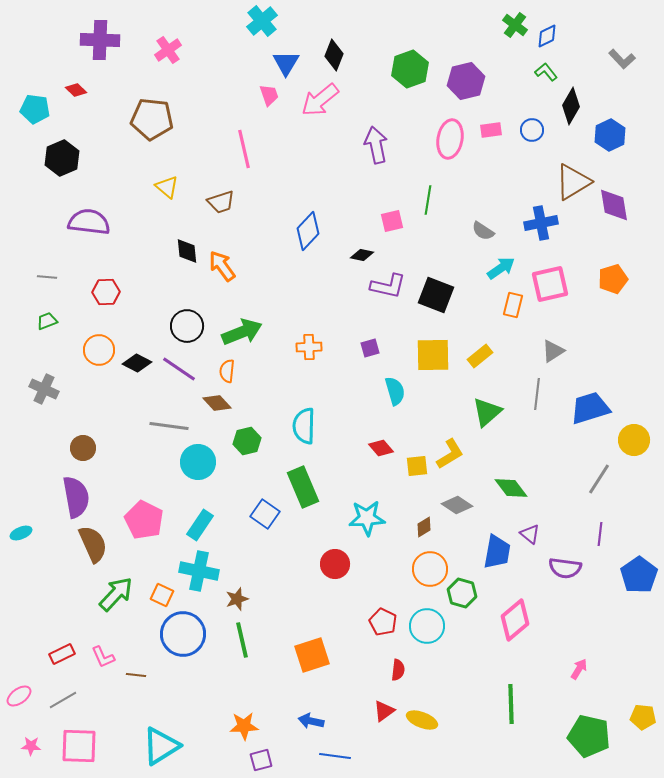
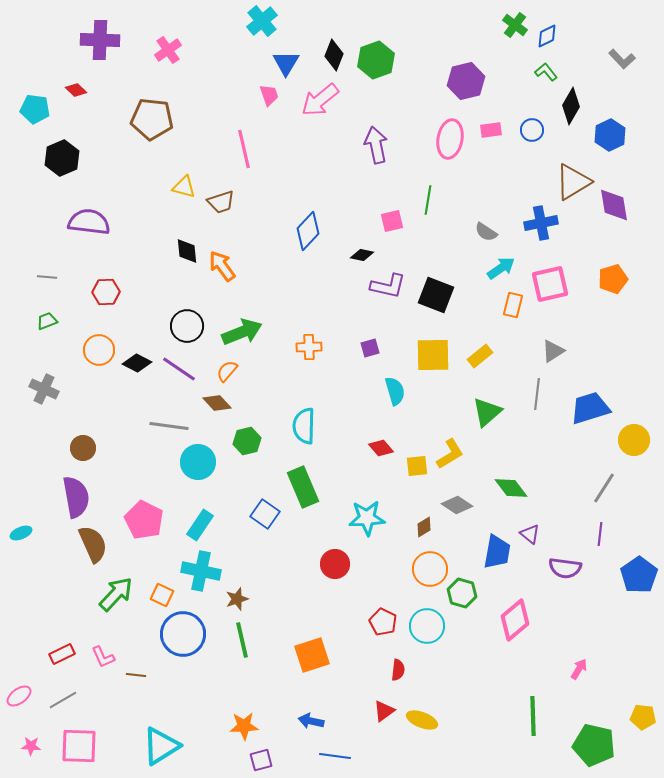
green hexagon at (410, 69): moved 34 px left, 9 px up
yellow triangle at (167, 187): moved 17 px right; rotated 25 degrees counterclockwise
gray semicircle at (483, 231): moved 3 px right, 1 px down
orange semicircle at (227, 371): rotated 35 degrees clockwise
gray line at (599, 479): moved 5 px right, 9 px down
cyan cross at (199, 571): moved 2 px right
green line at (511, 704): moved 22 px right, 12 px down
green pentagon at (589, 736): moved 5 px right, 9 px down
